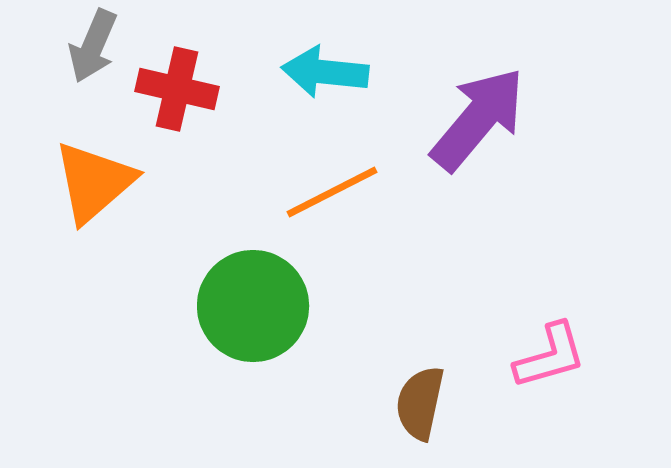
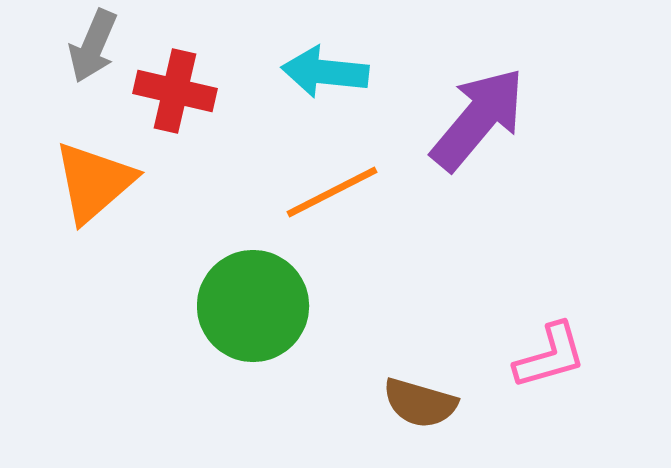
red cross: moved 2 px left, 2 px down
brown semicircle: rotated 86 degrees counterclockwise
